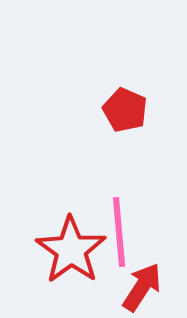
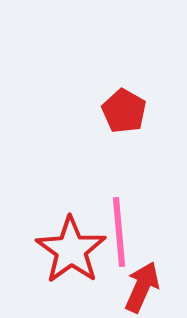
red pentagon: moved 1 px left, 1 px down; rotated 6 degrees clockwise
red arrow: rotated 9 degrees counterclockwise
